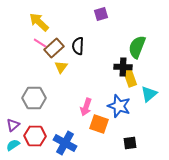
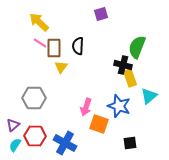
brown rectangle: rotated 48 degrees counterclockwise
black cross: moved 2 px up; rotated 12 degrees clockwise
cyan triangle: moved 2 px down
cyan semicircle: moved 2 px right; rotated 24 degrees counterclockwise
